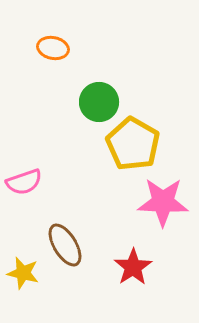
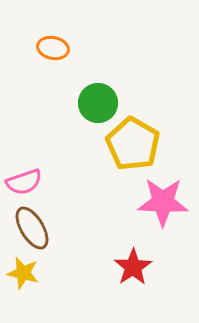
green circle: moved 1 px left, 1 px down
brown ellipse: moved 33 px left, 17 px up
